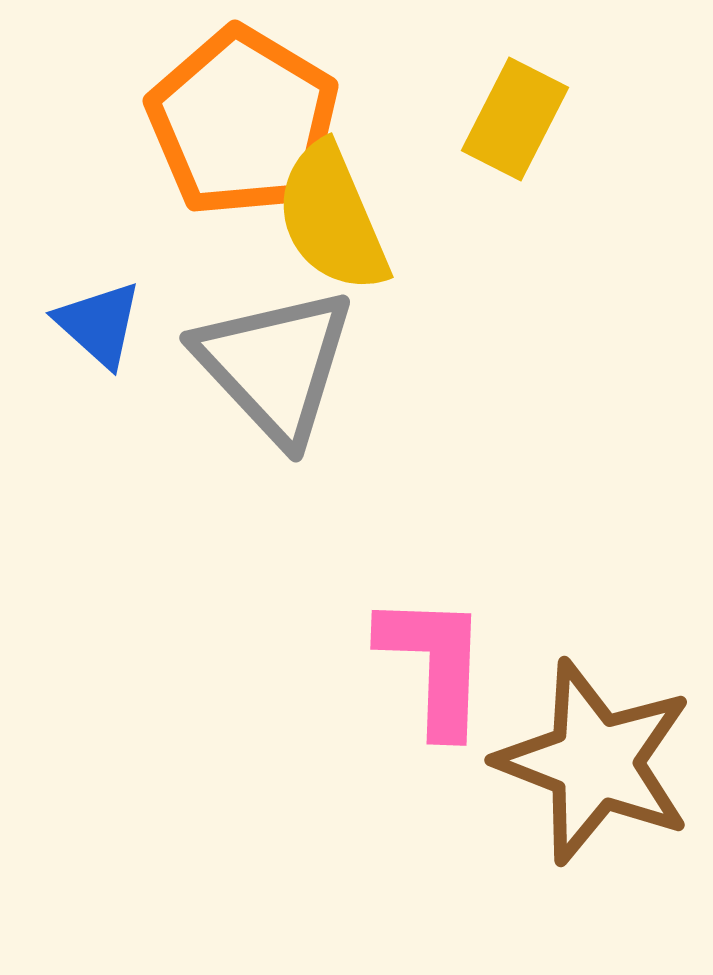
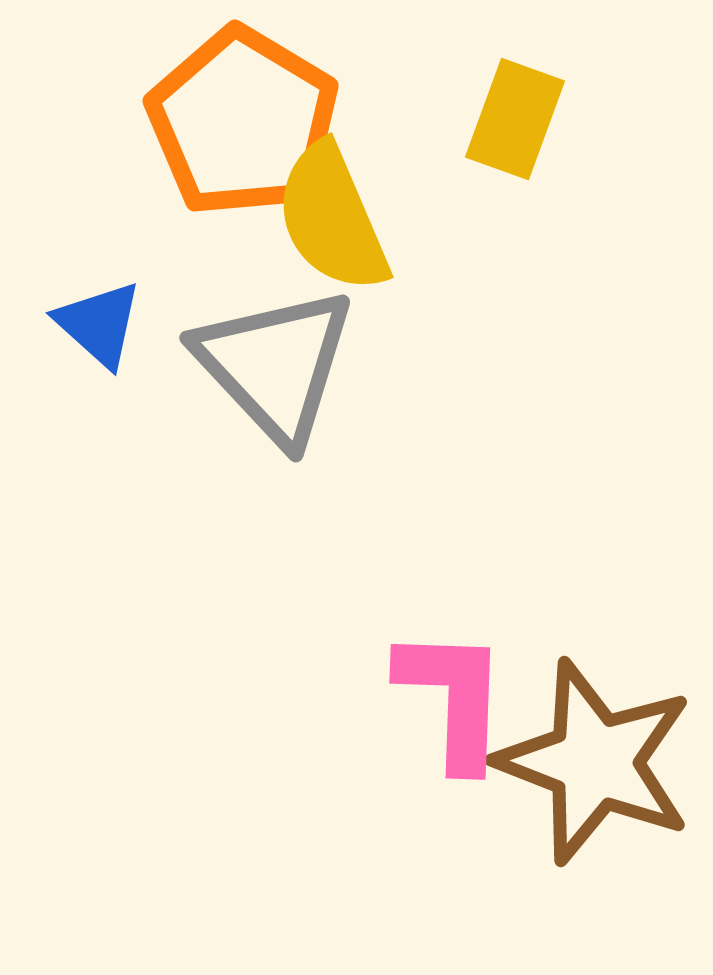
yellow rectangle: rotated 7 degrees counterclockwise
pink L-shape: moved 19 px right, 34 px down
